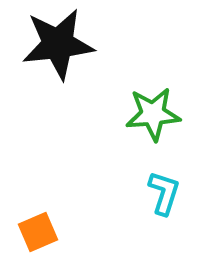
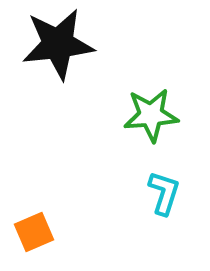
green star: moved 2 px left, 1 px down
orange square: moved 4 px left
